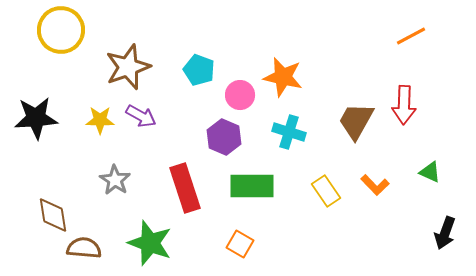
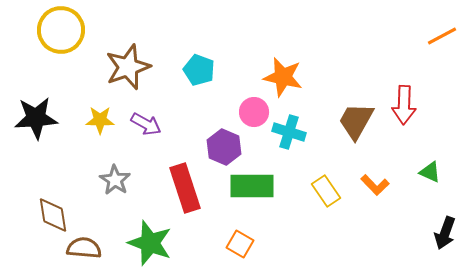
orange line: moved 31 px right
pink circle: moved 14 px right, 17 px down
purple arrow: moved 5 px right, 8 px down
purple hexagon: moved 10 px down
